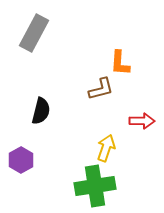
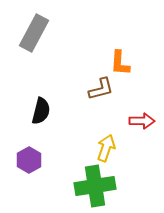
purple hexagon: moved 8 px right
